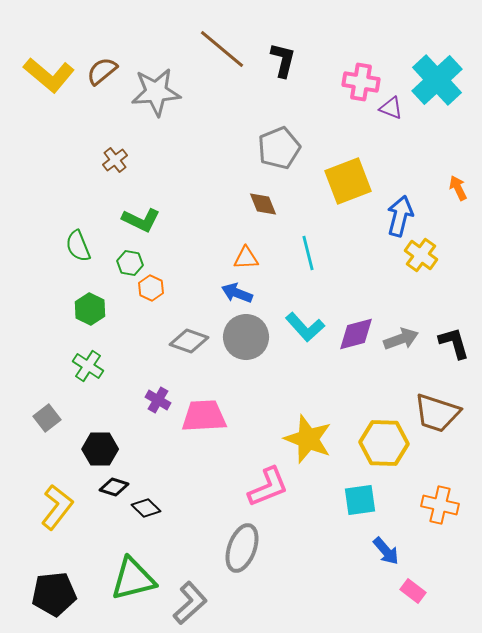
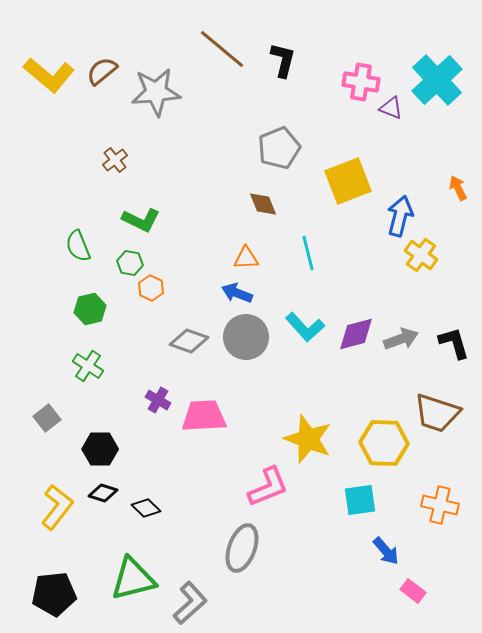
green hexagon at (90, 309): rotated 20 degrees clockwise
black diamond at (114, 487): moved 11 px left, 6 px down
